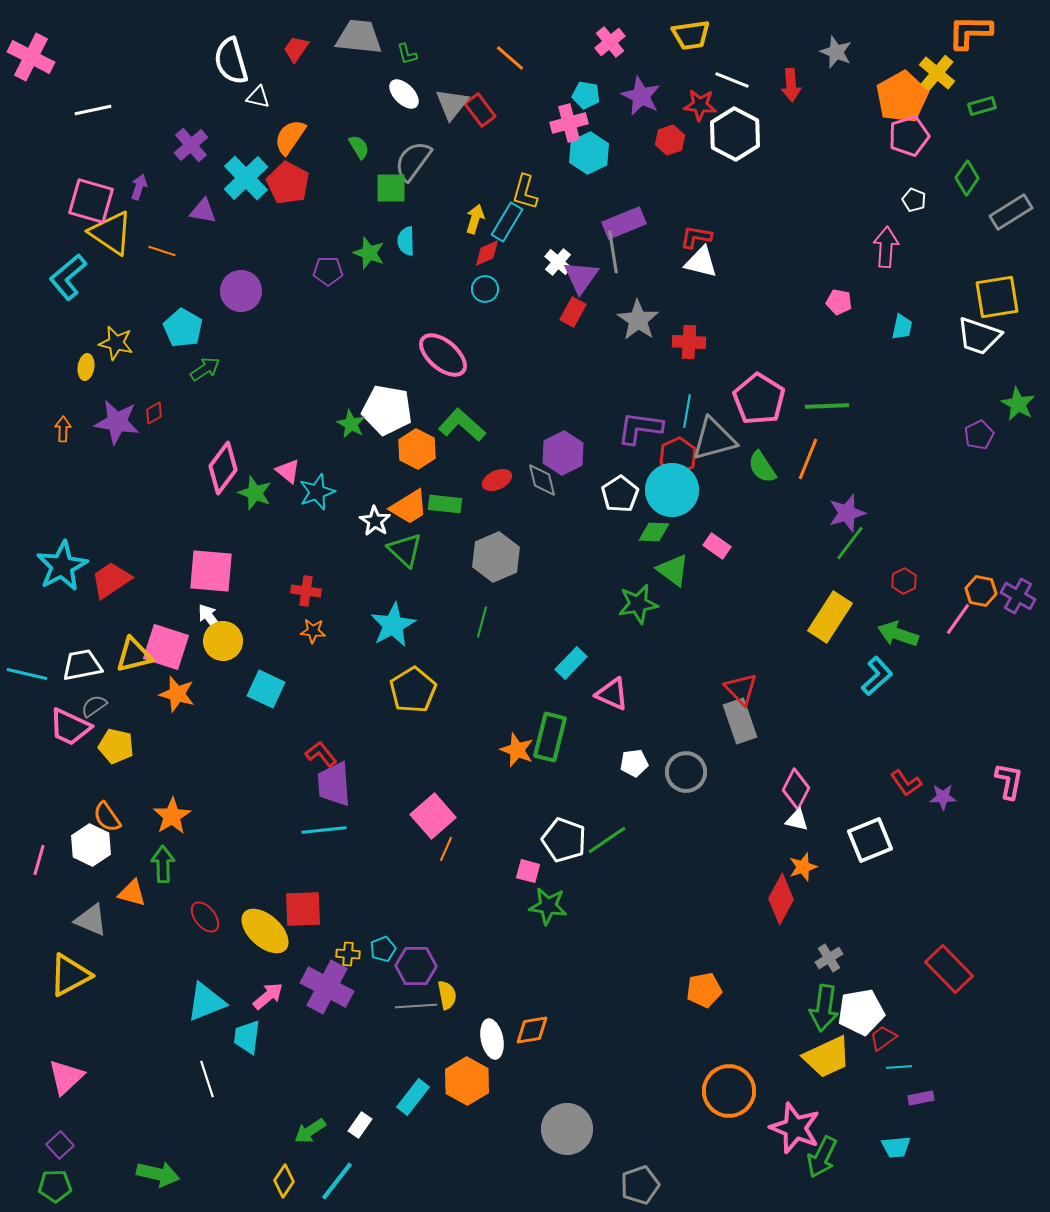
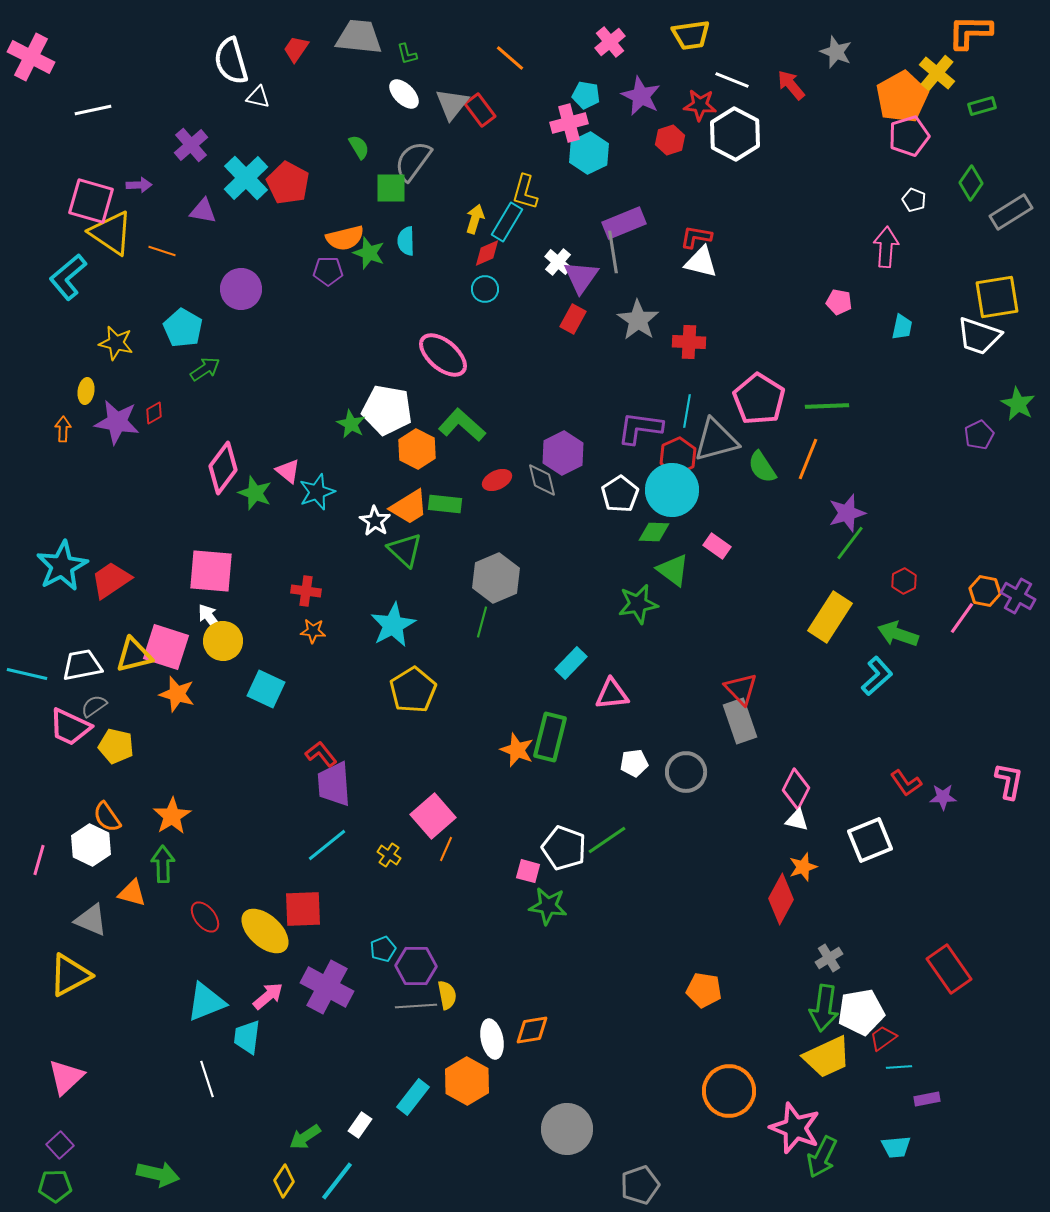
red arrow at (791, 85): rotated 144 degrees clockwise
orange semicircle at (290, 137): moved 55 px right, 101 px down; rotated 138 degrees counterclockwise
green diamond at (967, 178): moved 4 px right, 5 px down
purple arrow at (139, 187): moved 2 px up; rotated 70 degrees clockwise
purple circle at (241, 291): moved 2 px up
red rectangle at (573, 312): moved 7 px down
yellow ellipse at (86, 367): moved 24 px down
gray triangle at (714, 439): moved 2 px right, 1 px down
gray hexagon at (496, 557): moved 21 px down
orange hexagon at (981, 591): moved 4 px right
pink line at (958, 619): moved 4 px right, 1 px up
pink triangle at (612, 694): rotated 30 degrees counterclockwise
cyan line at (324, 830): moved 3 px right, 15 px down; rotated 33 degrees counterclockwise
white pentagon at (564, 840): moved 8 px down
yellow cross at (348, 954): moved 41 px right, 99 px up; rotated 30 degrees clockwise
red rectangle at (949, 969): rotated 9 degrees clockwise
orange pentagon at (704, 990): rotated 20 degrees clockwise
purple rectangle at (921, 1098): moved 6 px right, 1 px down
green arrow at (310, 1131): moved 5 px left, 6 px down
